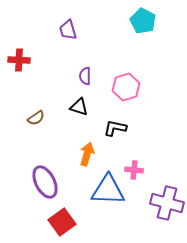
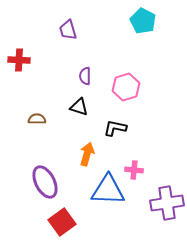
brown semicircle: moved 1 px right, 1 px down; rotated 144 degrees counterclockwise
purple cross: rotated 24 degrees counterclockwise
